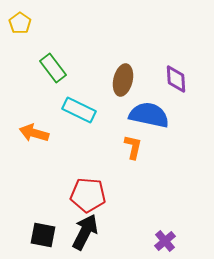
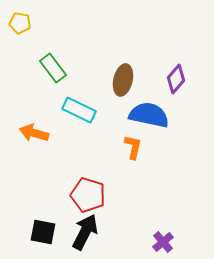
yellow pentagon: rotated 25 degrees counterclockwise
purple diamond: rotated 44 degrees clockwise
red pentagon: rotated 12 degrees clockwise
black square: moved 3 px up
purple cross: moved 2 px left, 1 px down
